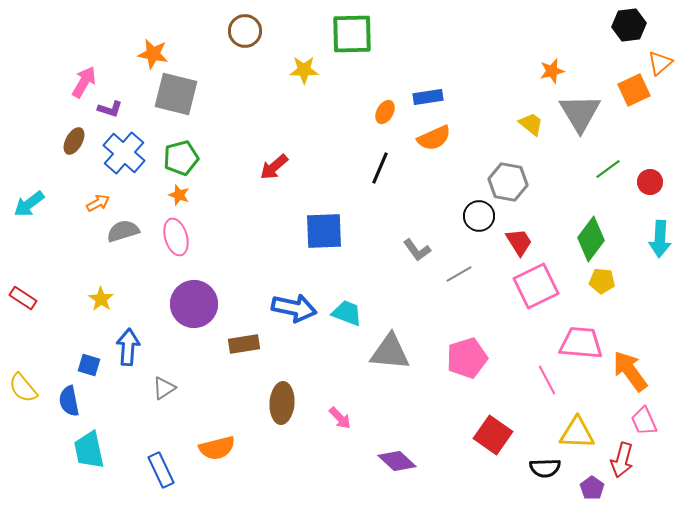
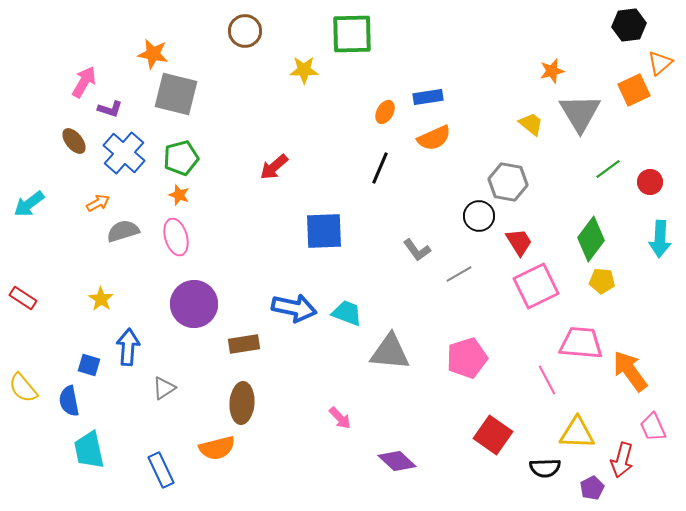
brown ellipse at (74, 141): rotated 68 degrees counterclockwise
brown ellipse at (282, 403): moved 40 px left
pink trapezoid at (644, 421): moved 9 px right, 6 px down
purple pentagon at (592, 488): rotated 10 degrees clockwise
